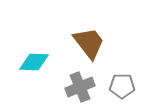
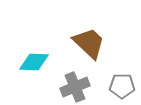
brown trapezoid: rotated 9 degrees counterclockwise
gray cross: moved 5 px left
